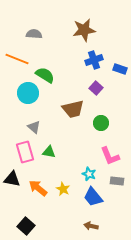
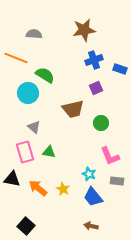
orange line: moved 1 px left, 1 px up
purple square: rotated 24 degrees clockwise
